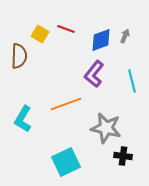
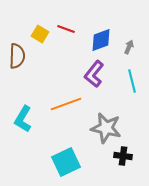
gray arrow: moved 4 px right, 11 px down
brown semicircle: moved 2 px left
